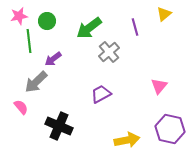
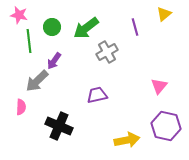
pink star: moved 1 px up; rotated 24 degrees clockwise
green circle: moved 5 px right, 6 px down
green arrow: moved 3 px left
gray cross: moved 2 px left; rotated 10 degrees clockwise
purple arrow: moved 1 px right, 2 px down; rotated 18 degrees counterclockwise
gray arrow: moved 1 px right, 1 px up
purple trapezoid: moved 4 px left, 1 px down; rotated 15 degrees clockwise
pink semicircle: rotated 42 degrees clockwise
purple hexagon: moved 4 px left, 3 px up
